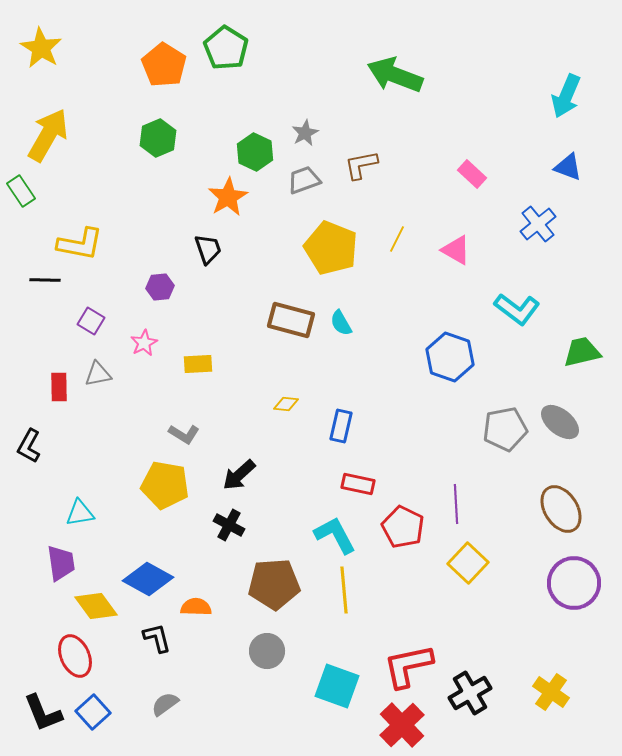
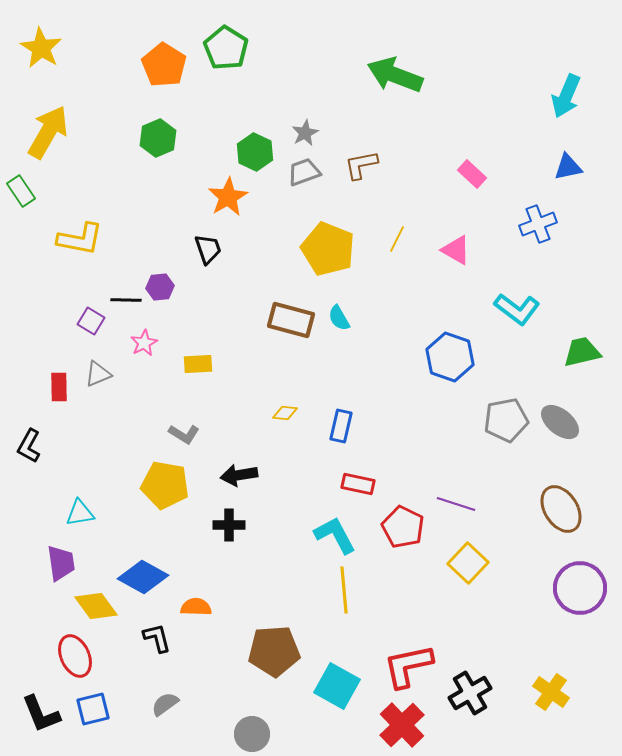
yellow arrow at (48, 135): moved 3 px up
blue triangle at (568, 167): rotated 32 degrees counterclockwise
gray trapezoid at (304, 180): moved 8 px up
blue cross at (538, 224): rotated 18 degrees clockwise
yellow L-shape at (80, 244): moved 5 px up
yellow pentagon at (331, 248): moved 3 px left, 1 px down
black line at (45, 280): moved 81 px right, 20 px down
cyan semicircle at (341, 323): moved 2 px left, 5 px up
gray triangle at (98, 374): rotated 12 degrees counterclockwise
yellow diamond at (286, 404): moved 1 px left, 9 px down
gray pentagon at (505, 429): moved 1 px right, 9 px up
black arrow at (239, 475): rotated 33 degrees clockwise
purple line at (456, 504): rotated 69 degrees counterclockwise
black cross at (229, 525): rotated 28 degrees counterclockwise
blue diamond at (148, 579): moved 5 px left, 2 px up
purple circle at (574, 583): moved 6 px right, 5 px down
brown pentagon at (274, 584): moved 67 px down
gray circle at (267, 651): moved 15 px left, 83 px down
cyan square at (337, 686): rotated 9 degrees clockwise
blue square at (93, 712): moved 3 px up; rotated 28 degrees clockwise
black L-shape at (43, 713): moved 2 px left, 1 px down
